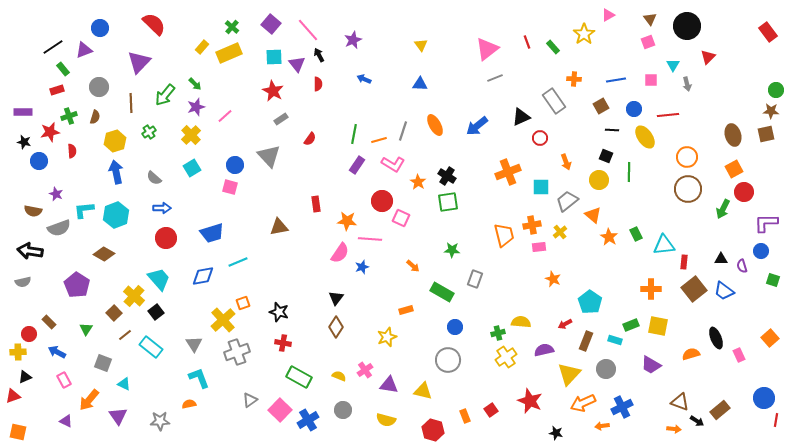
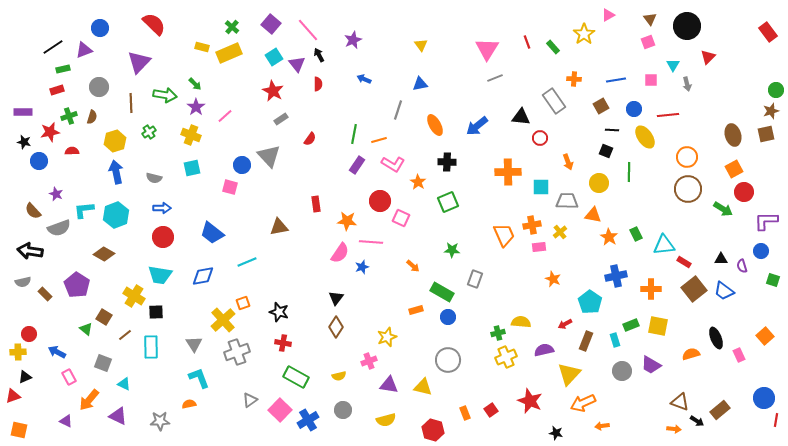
yellow rectangle at (202, 47): rotated 64 degrees clockwise
pink triangle at (487, 49): rotated 20 degrees counterclockwise
cyan square at (274, 57): rotated 30 degrees counterclockwise
green rectangle at (63, 69): rotated 64 degrees counterclockwise
blue triangle at (420, 84): rotated 14 degrees counterclockwise
green arrow at (165, 95): rotated 120 degrees counterclockwise
purple star at (196, 107): rotated 18 degrees counterclockwise
brown star at (771, 111): rotated 21 degrees counterclockwise
brown semicircle at (95, 117): moved 3 px left
black triangle at (521, 117): rotated 30 degrees clockwise
gray line at (403, 131): moved 5 px left, 21 px up
yellow cross at (191, 135): rotated 24 degrees counterclockwise
red semicircle at (72, 151): rotated 88 degrees counterclockwise
black square at (606, 156): moved 5 px up
orange arrow at (566, 162): moved 2 px right
blue circle at (235, 165): moved 7 px right
cyan square at (192, 168): rotated 18 degrees clockwise
orange cross at (508, 172): rotated 20 degrees clockwise
black cross at (447, 176): moved 14 px up; rotated 30 degrees counterclockwise
gray semicircle at (154, 178): rotated 28 degrees counterclockwise
yellow circle at (599, 180): moved 3 px down
red circle at (382, 201): moved 2 px left
gray trapezoid at (567, 201): rotated 40 degrees clockwise
green square at (448, 202): rotated 15 degrees counterclockwise
green arrow at (723, 209): rotated 84 degrees counterclockwise
brown semicircle at (33, 211): rotated 36 degrees clockwise
orange triangle at (593, 215): rotated 30 degrees counterclockwise
purple L-shape at (766, 223): moved 2 px up
blue trapezoid at (212, 233): rotated 55 degrees clockwise
orange trapezoid at (504, 235): rotated 10 degrees counterclockwise
red circle at (166, 238): moved 3 px left, 1 px up
pink line at (370, 239): moved 1 px right, 3 px down
cyan line at (238, 262): moved 9 px right
red rectangle at (684, 262): rotated 64 degrees counterclockwise
cyan trapezoid at (159, 279): moved 1 px right, 4 px up; rotated 140 degrees clockwise
yellow cross at (134, 296): rotated 10 degrees counterclockwise
orange rectangle at (406, 310): moved 10 px right
black square at (156, 312): rotated 35 degrees clockwise
brown square at (114, 313): moved 10 px left, 4 px down; rotated 14 degrees counterclockwise
brown rectangle at (49, 322): moved 4 px left, 28 px up
blue circle at (455, 327): moved 7 px left, 10 px up
green triangle at (86, 329): rotated 24 degrees counterclockwise
orange square at (770, 338): moved 5 px left, 2 px up
cyan rectangle at (615, 340): rotated 56 degrees clockwise
cyan rectangle at (151, 347): rotated 50 degrees clockwise
yellow cross at (506, 357): rotated 10 degrees clockwise
gray circle at (606, 369): moved 16 px right, 2 px down
pink cross at (365, 370): moved 4 px right, 9 px up; rotated 14 degrees clockwise
yellow semicircle at (339, 376): rotated 144 degrees clockwise
green rectangle at (299, 377): moved 3 px left
pink rectangle at (64, 380): moved 5 px right, 3 px up
yellow triangle at (423, 391): moved 4 px up
blue cross at (622, 407): moved 6 px left, 131 px up; rotated 15 degrees clockwise
purple triangle at (118, 416): rotated 30 degrees counterclockwise
orange rectangle at (465, 416): moved 3 px up
yellow semicircle at (386, 420): rotated 30 degrees counterclockwise
orange square at (18, 432): moved 1 px right, 2 px up
